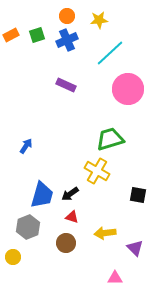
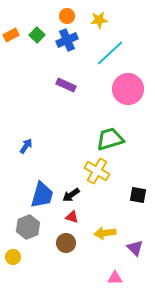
green square: rotated 28 degrees counterclockwise
black arrow: moved 1 px right, 1 px down
